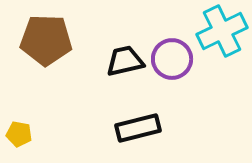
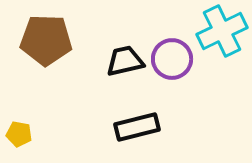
black rectangle: moved 1 px left, 1 px up
